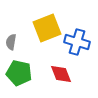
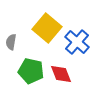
yellow square: rotated 28 degrees counterclockwise
blue cross: rotated 25 degrees clockwise
green pentagon: moved 12 px right, 2 px up
